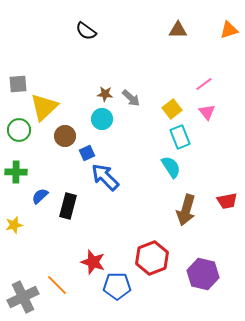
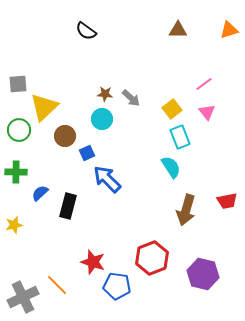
blue arrow: moved 2 px right, 2 px down
blue semicircle: moved 3 px up
blue pentagon: rotated 8 degrees clockwise
